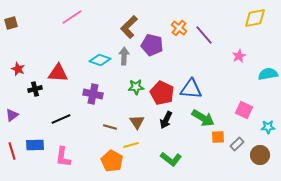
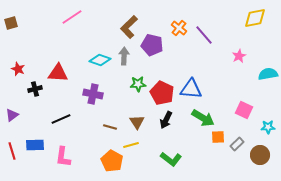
green star: moved 2 px right, 3 px up
